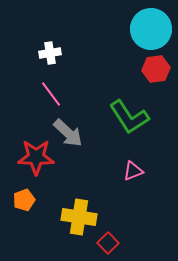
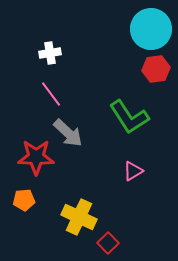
pink triangle: rotated 10 degrees counterclockwise
orange pentagon: rotated 15 degrees clockwise
yellow cross: rotated 16 degrees clockwise
